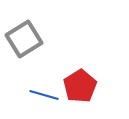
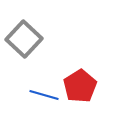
gray square: rotated 15 degrees counterclockwise
